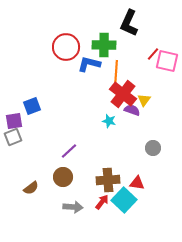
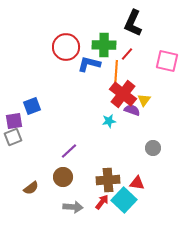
black L-shape: moved 4 px right
red line: moved 26 px left
cyan star: rotated 24 degrees counterclockwise
